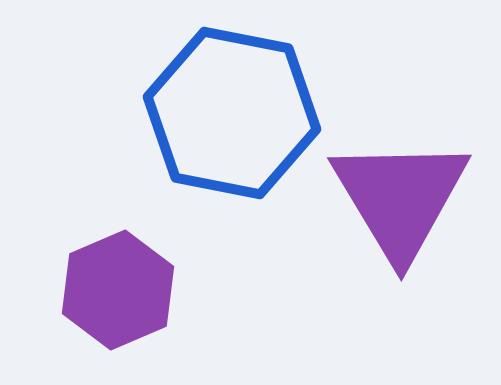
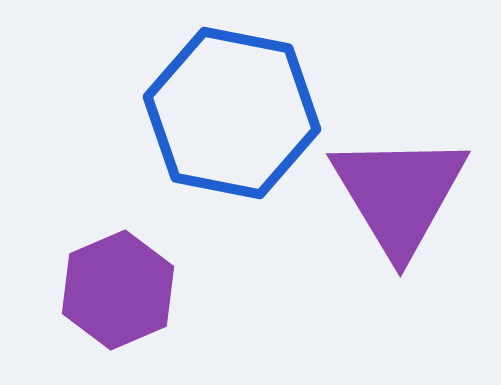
purple triangle: moved 1 px left, 4 px up
